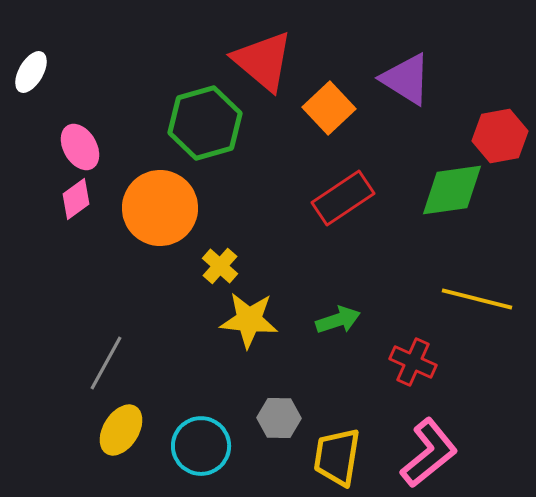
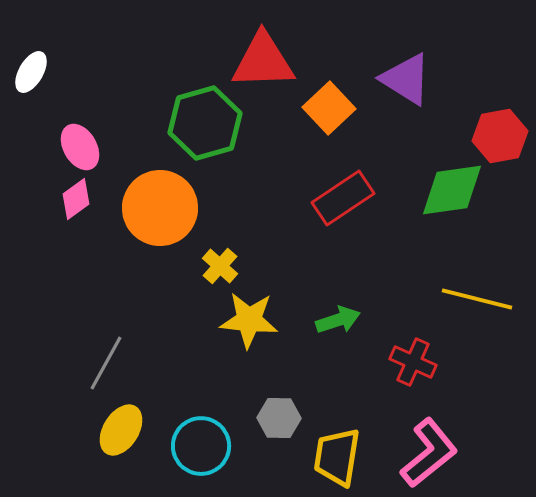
red triangle: rotated 42 degrees counterclockwise
